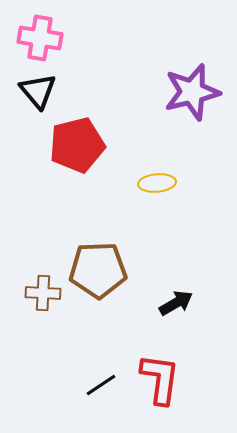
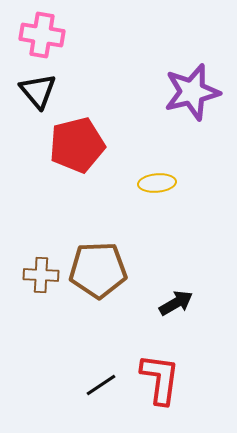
pink cross: moved 2 px right, 3 px up
brown cross: moved 2 px left, 18 px up
